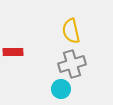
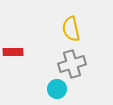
yellow semicircle: moved 2 px up
cyan circle: moved 4 px left
